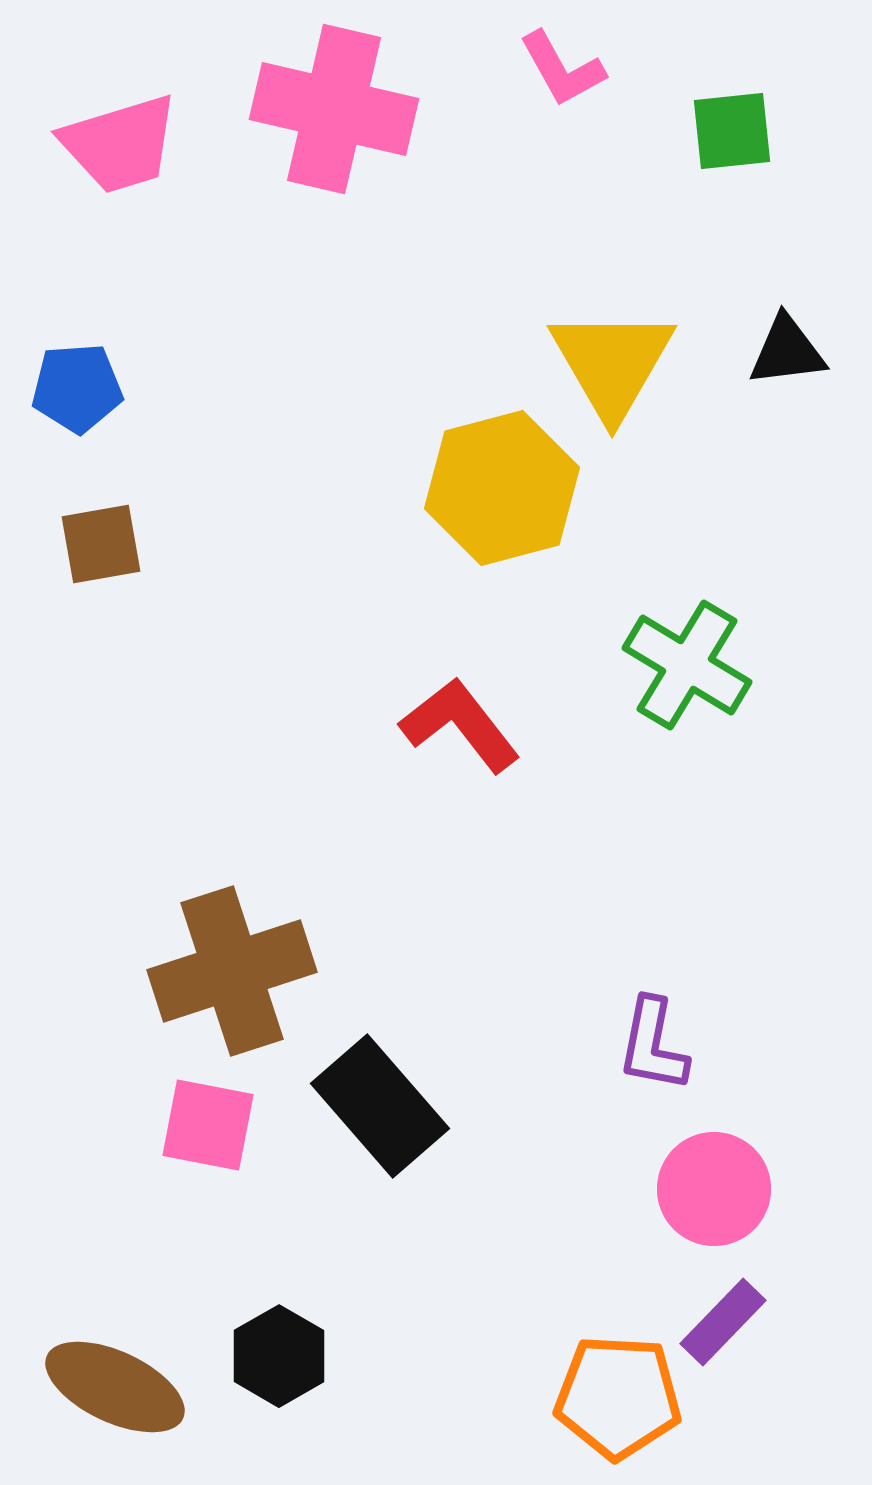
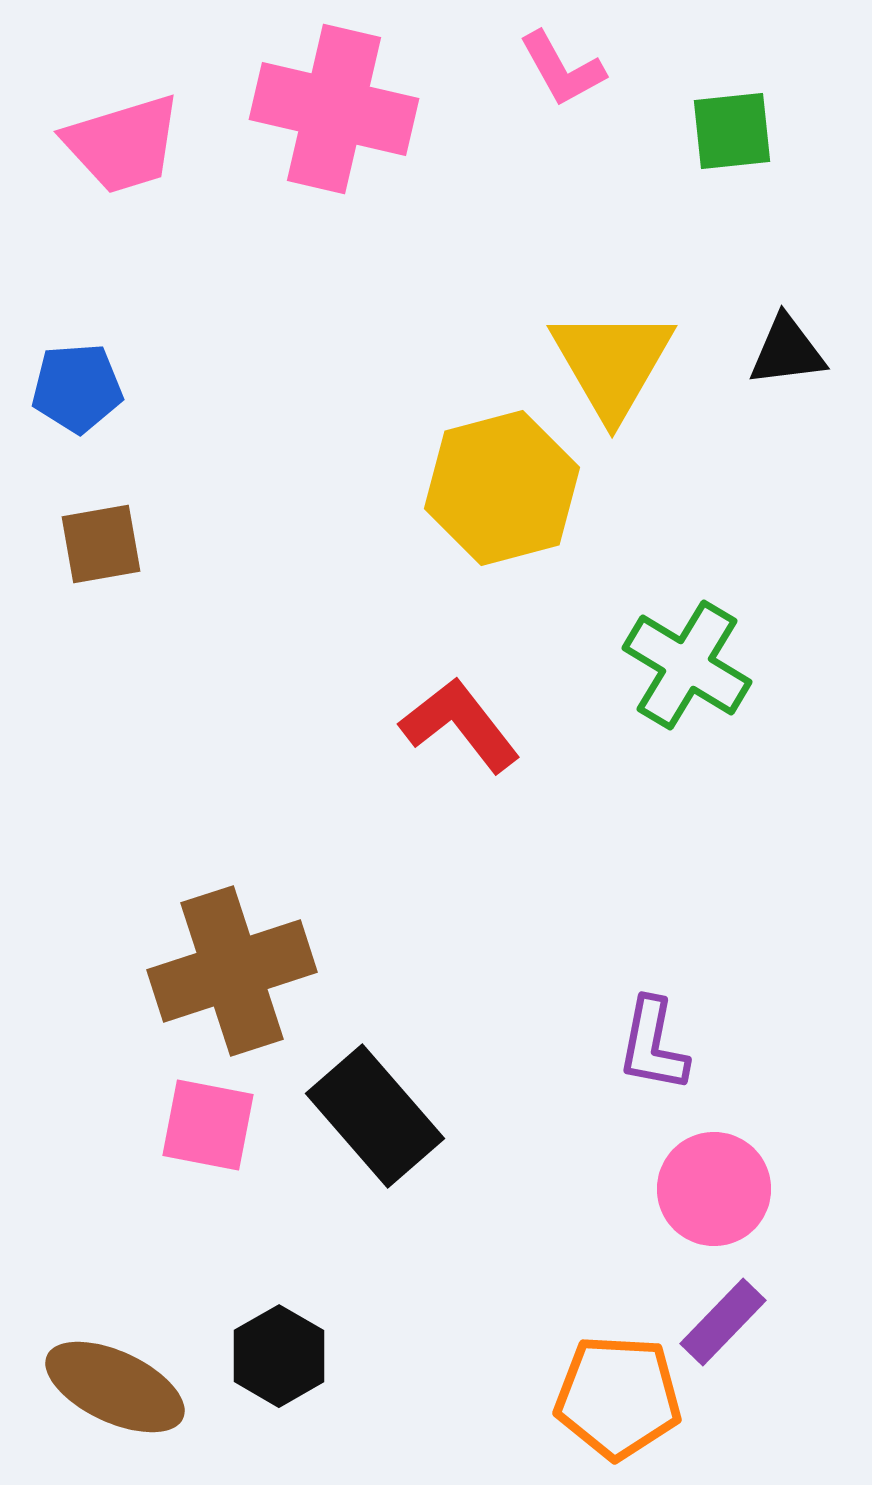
pink trapezoid: moved 3 px right
black rectangle: moved 5 px left, 10 px down
